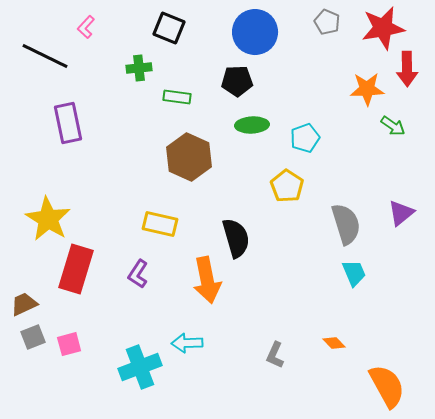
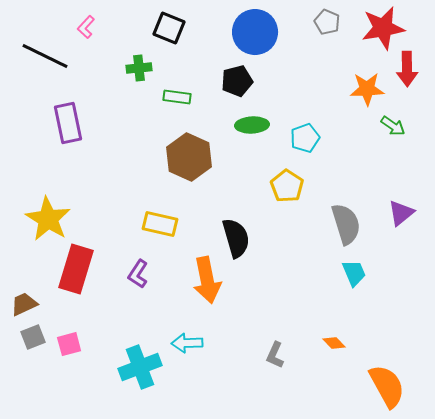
black pentagon: rotated 12 degrees counterclockwise
